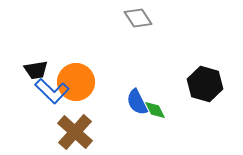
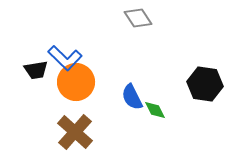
black hexagon: rotated 8 degrees counterclockwise
blue L-shape: moved 13 px right, 33 px up
blue semicircle: moved 5 px left, 5 px up
